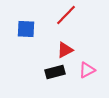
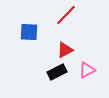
blue square: moved 3 px right, 3 px down
black rectangle: moved 2 px right; rotated 12 degrees counterclockwise
